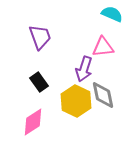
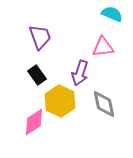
purple arrow: moved 4 px left, 4 px down
black rectangle: moved 2 px left, 7 px up
gray diamond: moved 1 px right, 9 px down
yellow hexagon: moved 16 px left
pink diamond: moved 1 px right
